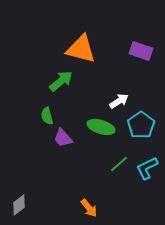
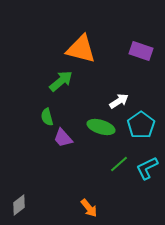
green semicircle: moved 1 px down
